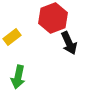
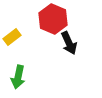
red hexagon: moved 1 px down; rotated 16 degrees counterclockwise
